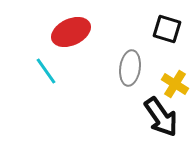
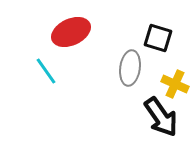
black square: moved 9 px left, 9 px down
yellow cross: rotated 8 degrees counterclockwise
